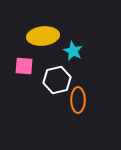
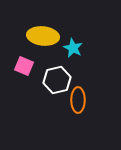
yellow ellipse: rotated 12 degrees clockwise
cyan star: moved 3 px up
pink square: rotated 18 degrees clockwise
